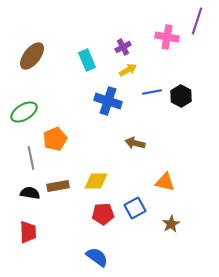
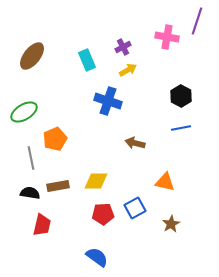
blue line: moved 29 px right, 36 px down
red trapezoid: moved 14 px right, 7 px up; rotated 15 degrees clockwise
